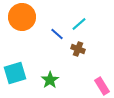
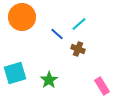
green star: moved 1 px left
